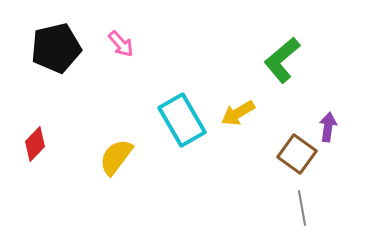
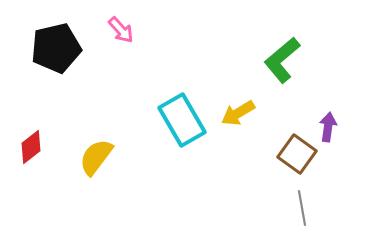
pink arrow: moved 14 px up
red diamond: moved 4 px left, 3 px down; rotated 8 degrees clockwise
yellow semicircle: moved 20 px left
